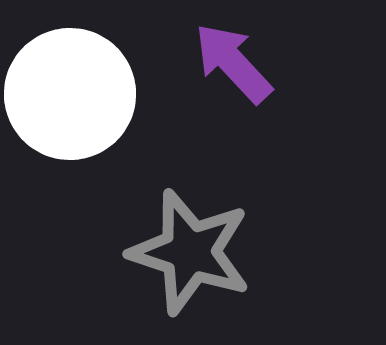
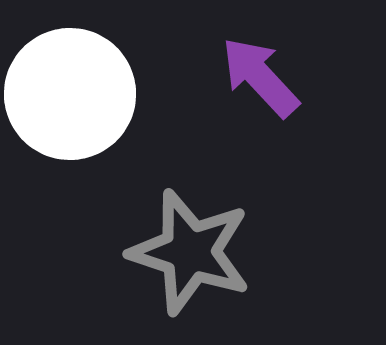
purple arrow: moved 27 px right, 14 px down
